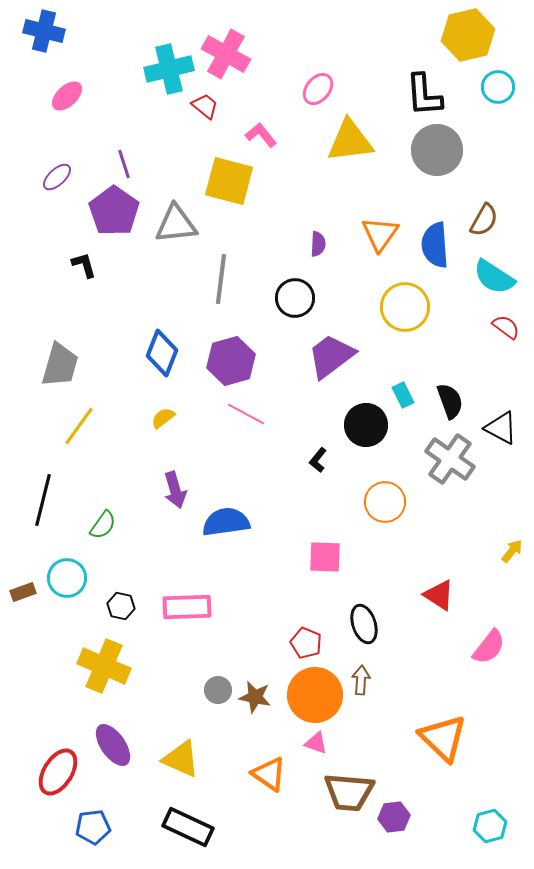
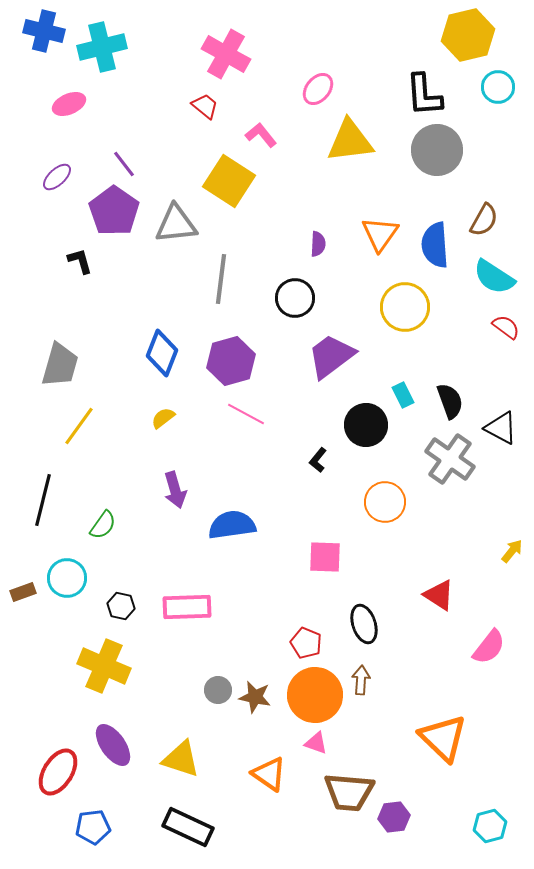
cyan cross at (169, 69): moved 67 px left, 22 px up
pink ellipse at (67, 96): moved 2 px right, 8 px down; rotated 20 degrees clockwise
purple line at (124, 164): rotated 20 degrees counterclockwise
yellow square at (229, 181): rotated 18 degrees clockwise
black L-shape at (84, 265): moved 4 px left, 4 px up
blue semicircle at (226, 522): moved 6 px right, 3 px down
yellow triangle at (181, 759): rotated 6 degrees counterclockwise
